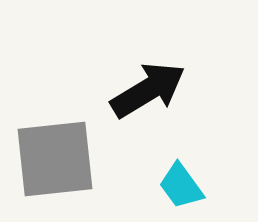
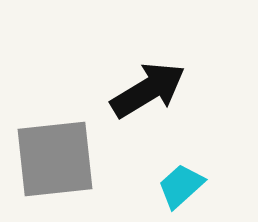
cyan trapezoid: rotated 84 degrees clockwise
